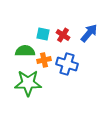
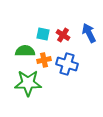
blue arrow: rotated 66 degrees counterclockwise
